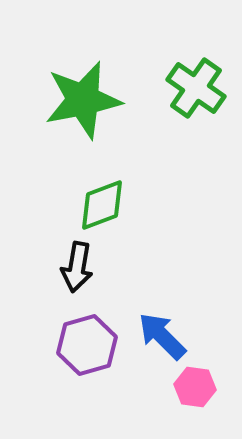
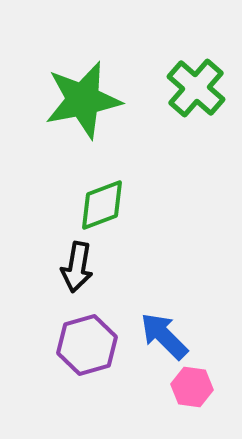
green cross: rotated 6 degrees clockwise
blue arrow: moved 2 px right
pink hexagon: moved 3 px left
